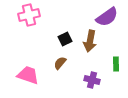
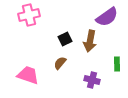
green rectangle: moved 1 px right
